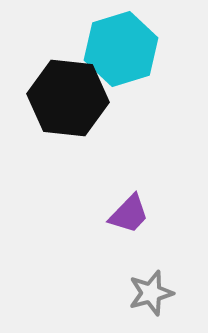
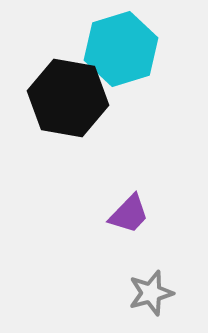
black hexagon: rotated 4 degrees clockwise
